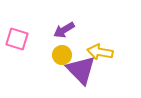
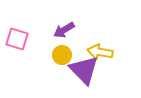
purple triangle: moved 3 px right
